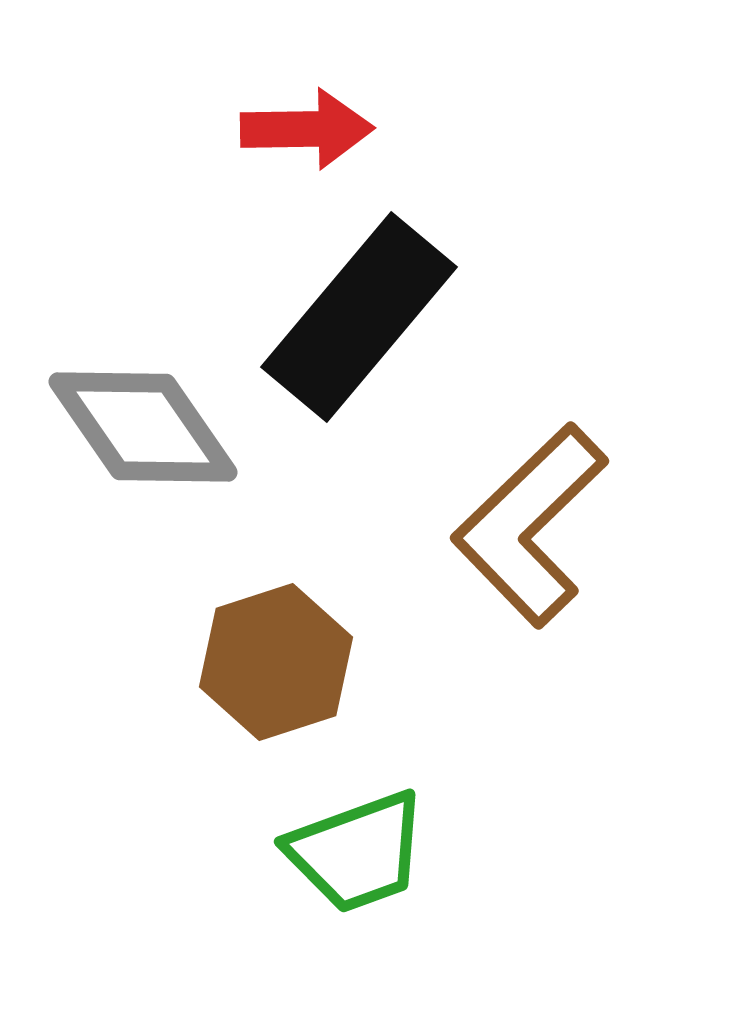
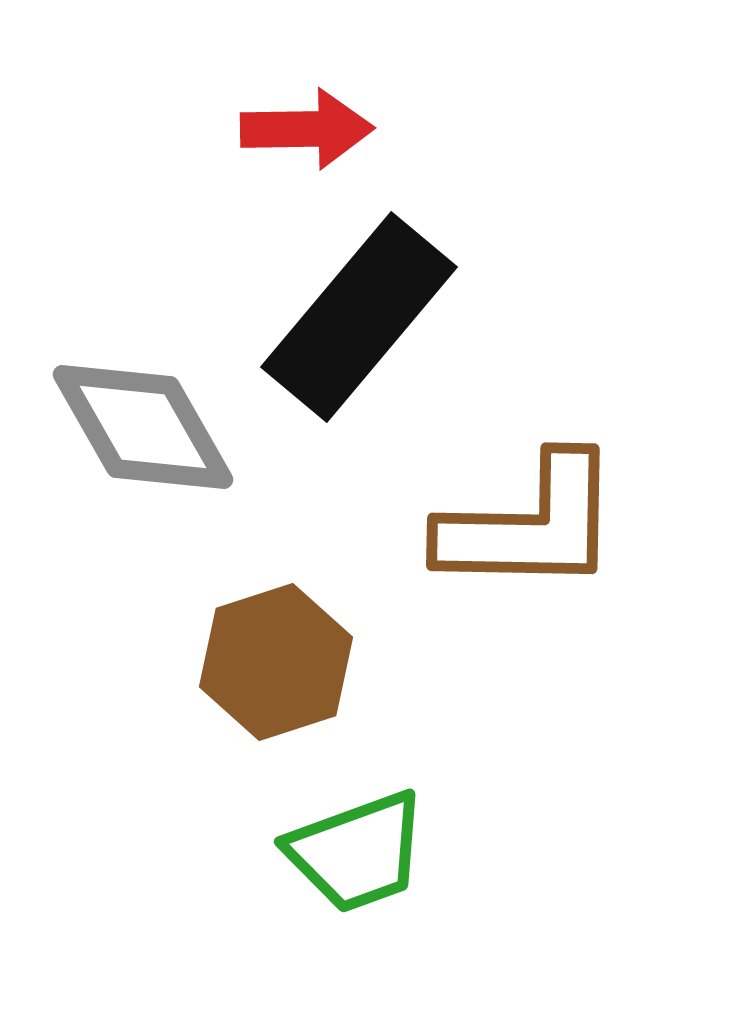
gray diamond: rotated 5 degrees clockwise
brown L-shape: rotated 135 degrees counterclockwise
